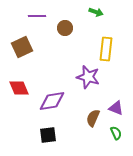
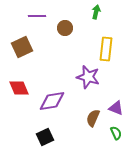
green arrow: rotated 96 degrees counterclockwise
black square: moved 3 px left, 2 px down; rotated 18 degrees counterclockwise
